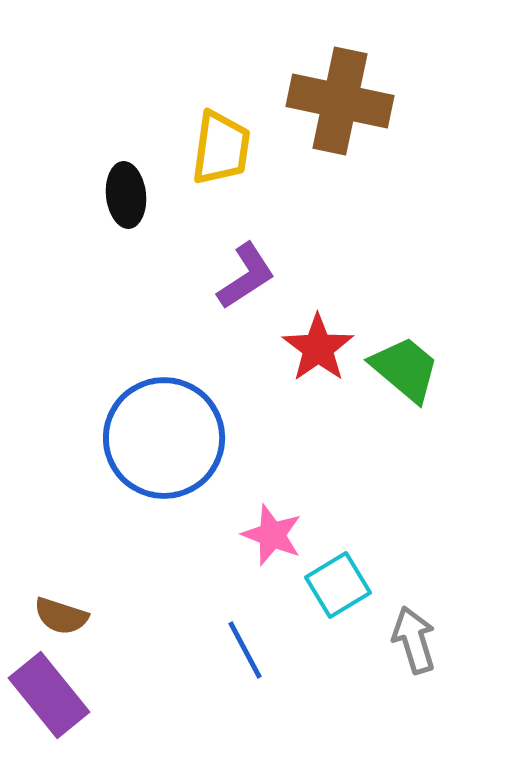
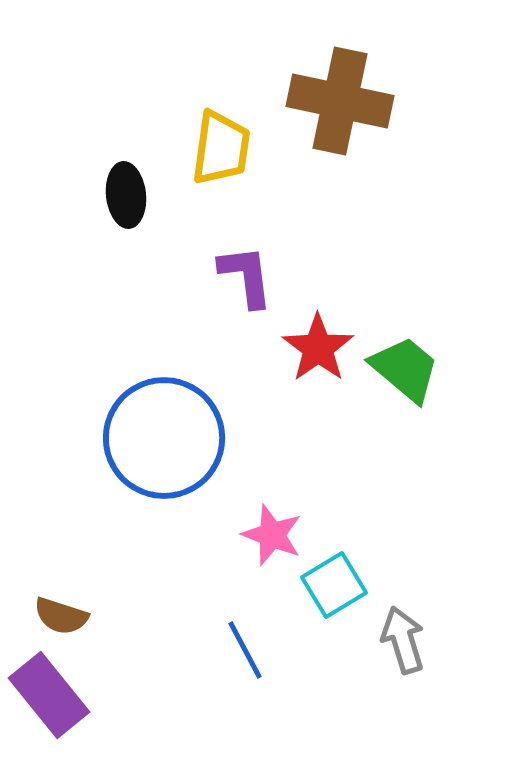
purple L-shape: rotated 64 degrees counterclockwise
cyan square: moved 4 px left
gray arrow: moved 11 px left
